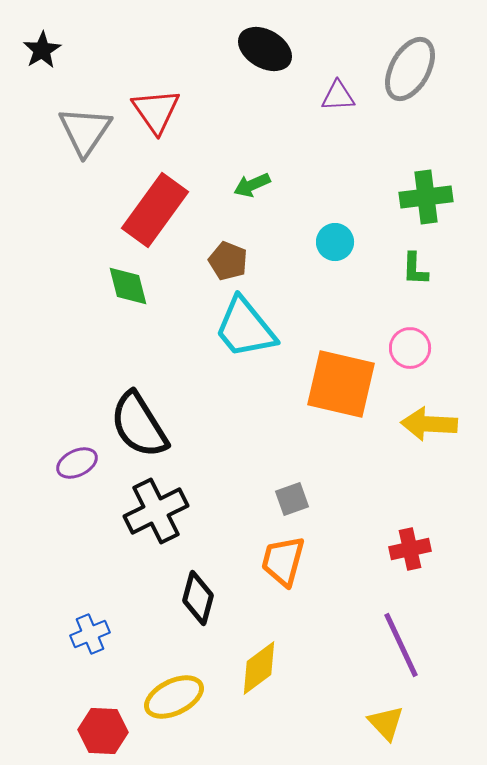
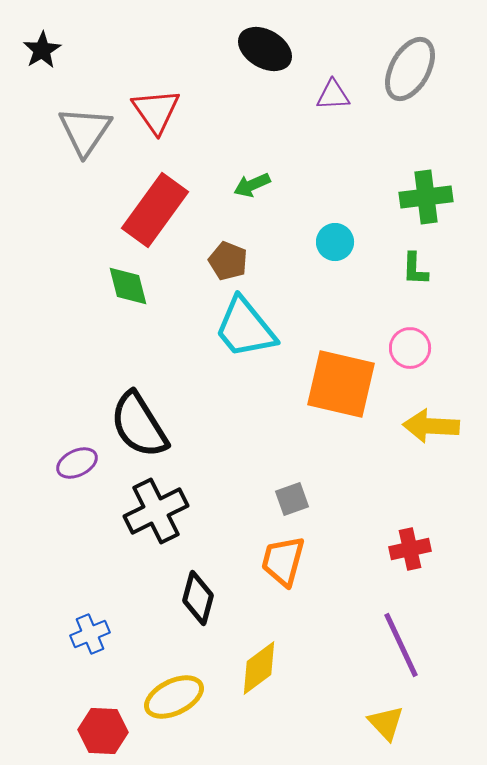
purple triangle: moved 5 px left, 1 px up
yellow arrow: moved 2 px right, 2 px down
